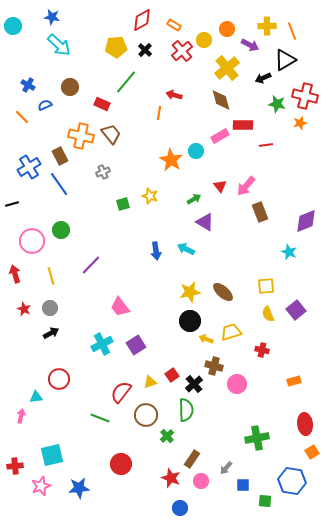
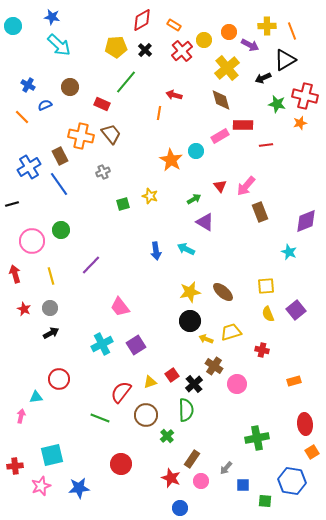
orange circle at (227, 29): moved 2 px right, 3 px down
brown cross at (214, 366): rotated 18 degrees clockwise
